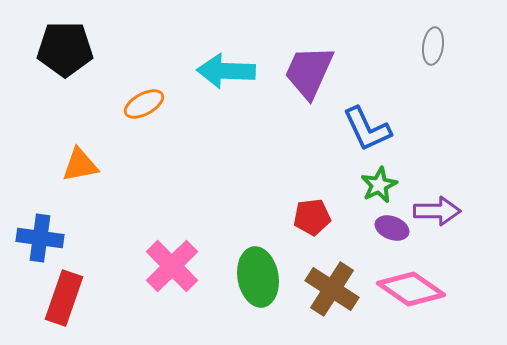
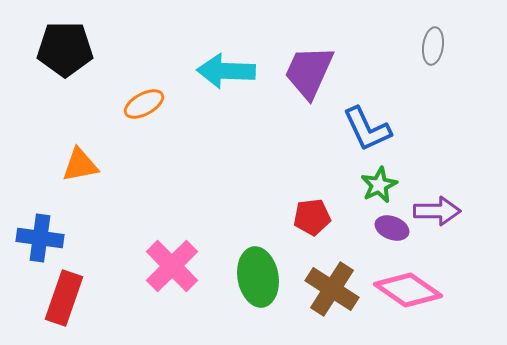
pink diamond: moved 3 px left, 1 px down
